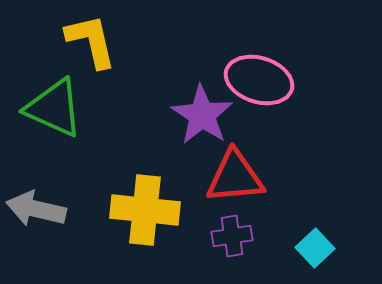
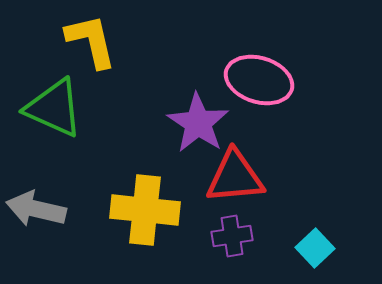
purple star: moved 4 px left, 8 px down
